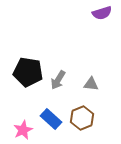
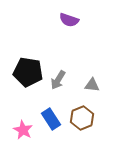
purple semicircle: moved 33 px left, 7 px down; rotated 36 degrees clockwise
gray triangle: moved 1 px right, 1 px down
blue rectangle: rotated 15 degrees clockwise
pink star: rotated 18 degrees counterclockwise
